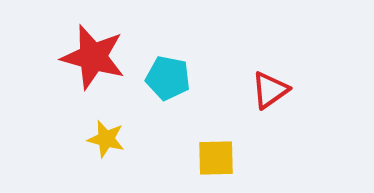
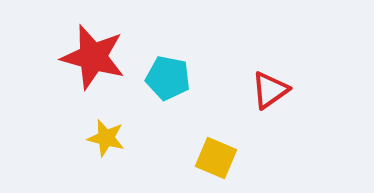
yellow star: moved 1 px up
yellow square: rotated 24 degrees clockwise
